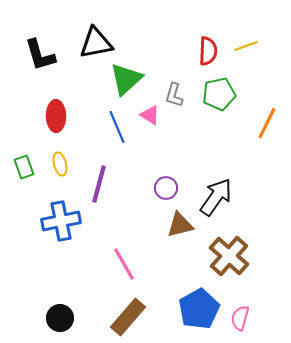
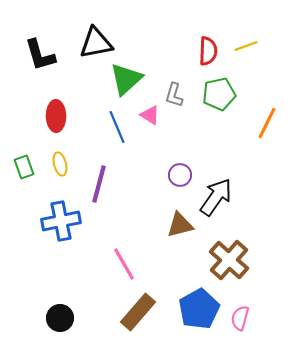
purple circle: moved 14 px right, 13 px up
brown cross: moved 4 px down
brown rectangle: moved 10 px right, 5 px up
